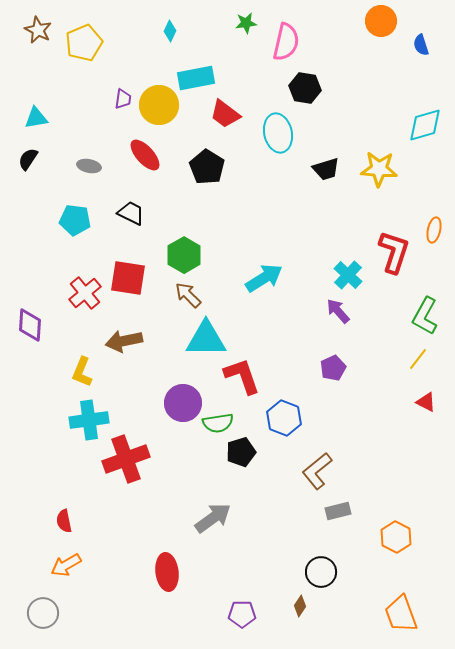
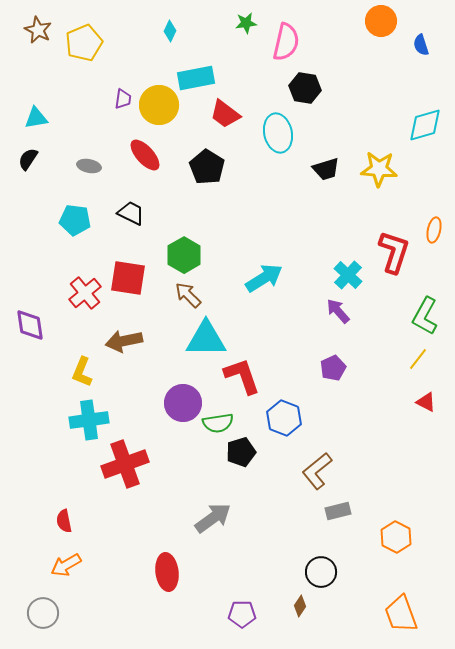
purple diamond at (30, 325): rotated 12 degrees counterclockwise
red cross at (126, 459): moved 1 px left, 5 px down
